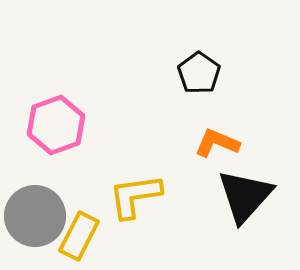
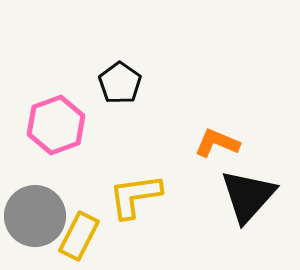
black pentagon: moved 79 px left, 10 px down
black triangle: moved 3 px right
